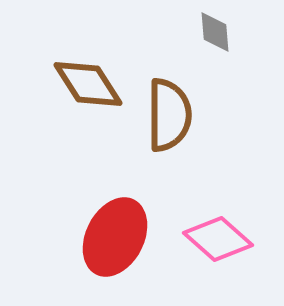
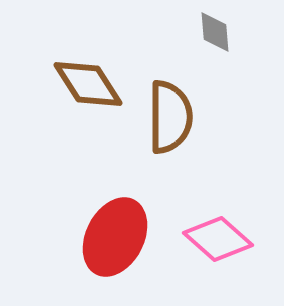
brown semicircle: moved 1 px right, 2 px down
